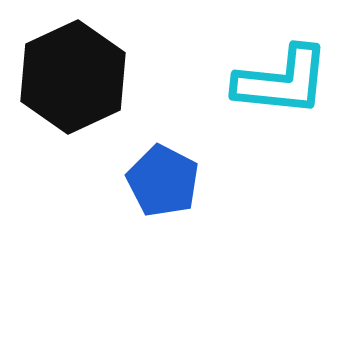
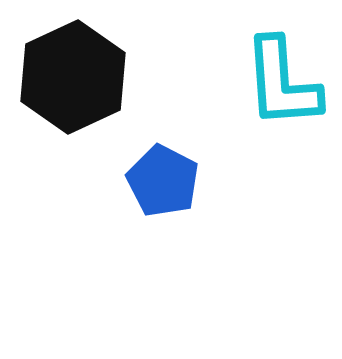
cyan L-shape: moved 2 px down; rotated 80 degrees clockwise
